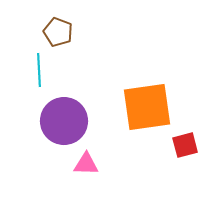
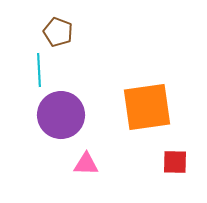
purple circle: moved 3 px left, 6 px up
red square: moved 10 px left, 17 px down; rotated 16 degrees clockwise
